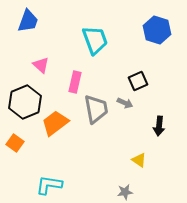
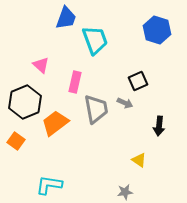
blue trapezoid: moved 38 px right, 3 px up
orange square: moved 1 px right, 2 px up
